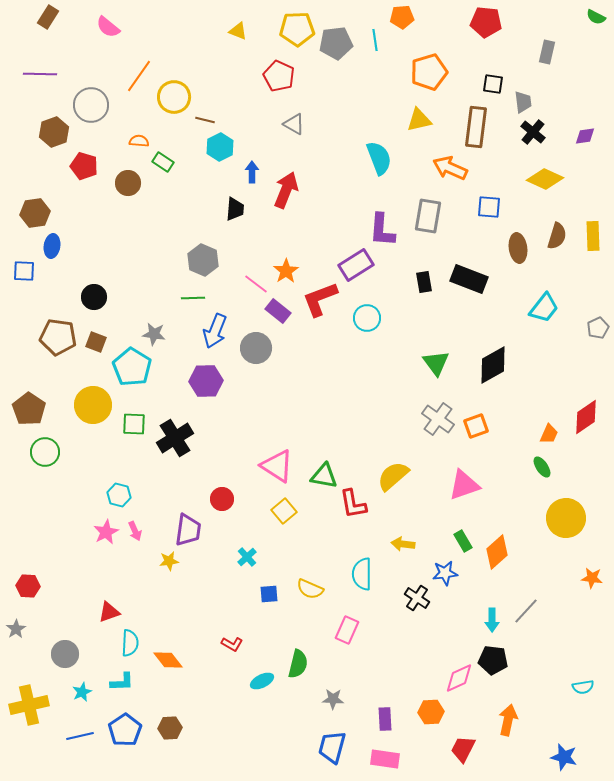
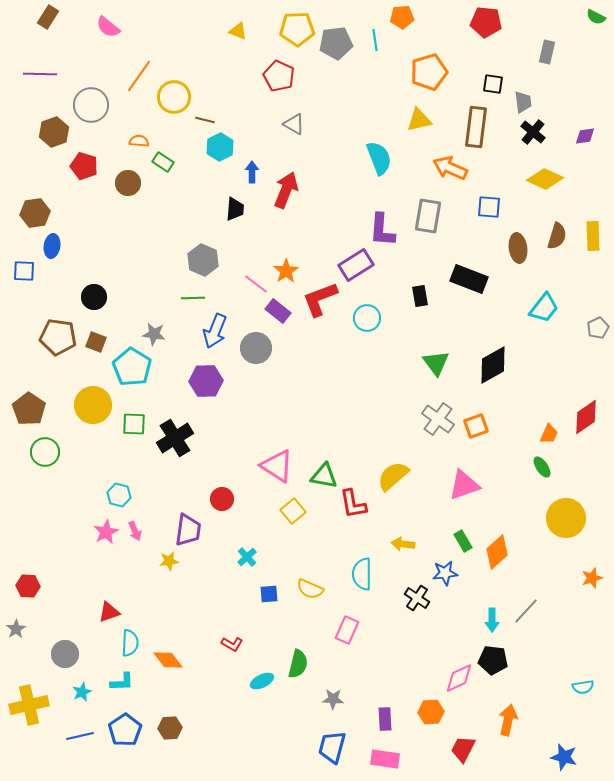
black rectangle at (424, 282): moved 4 px left, 14 px down
yellow square at (284, 511): moved 9 px right
orange star at (592, 578): rotated 25 degrees counterclockwise
